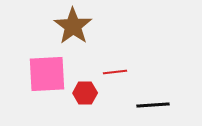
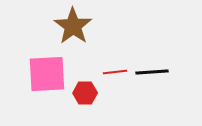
black line: moved 1 px left, 33 px up
